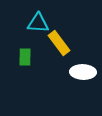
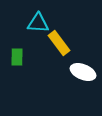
green rectangle: moved 8 px left
white ellipse: rotated 20 degrees clockwise
